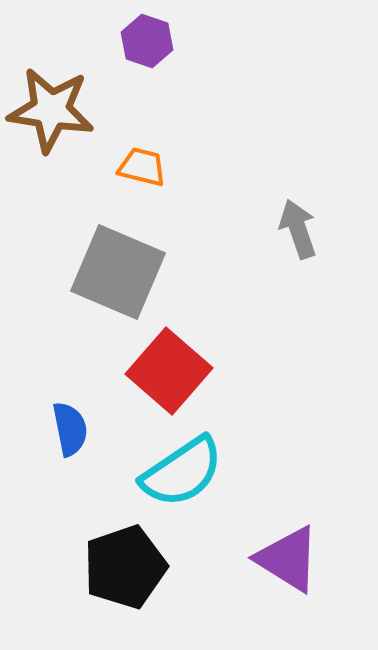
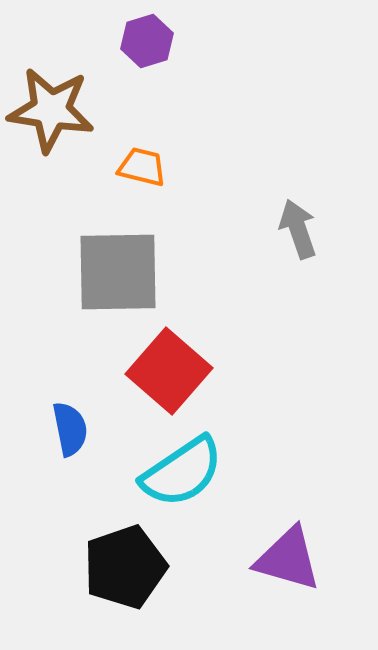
purple hexagon: rotated 24 degrees clockwise
gray square: rotated 24 degrees counterclockwise
purple triangle: rotated 16 degrees counterclockwise
